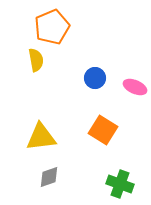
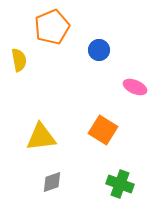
yellow semicircle: moved 17 px left
blue circle: moved 4 px right, 28 px up
gray diamond: moved 3 px right, 5 px down
